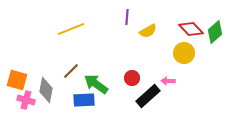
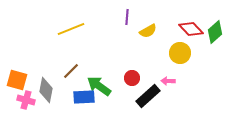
yellow circle: moved 4 px left
green arrow: moved 3 px right, 2 px down
blue rectangle: moved 3 px up
